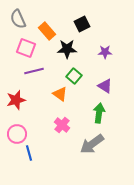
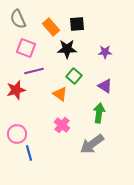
black square: moved 5 px left; rotated 21 degrees clockwise
orange rectangle: moved 4 px right, 4 px up
red star: moved 10 px up
